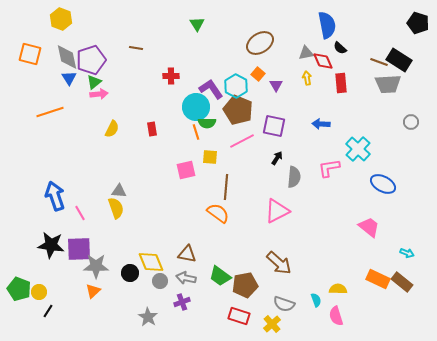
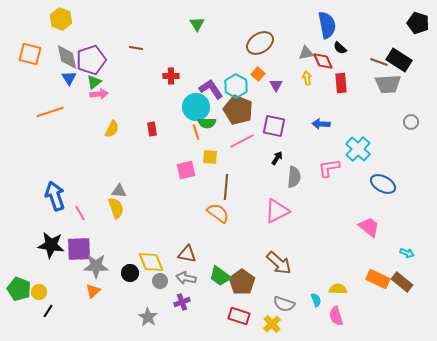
brown pentagon at (245, 285): moved 3 px left, 3 px up; rotated 25 degrees counterclockwise
